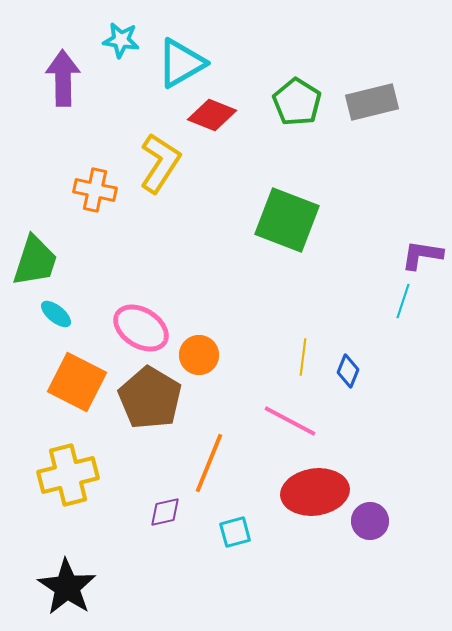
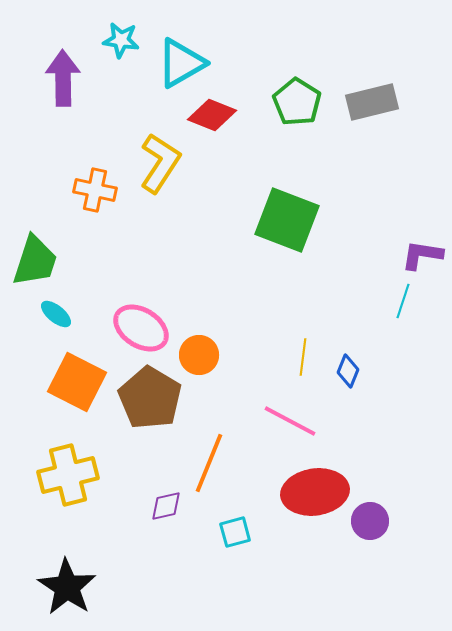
purple diamond: moved 1 px right, 6 px up
